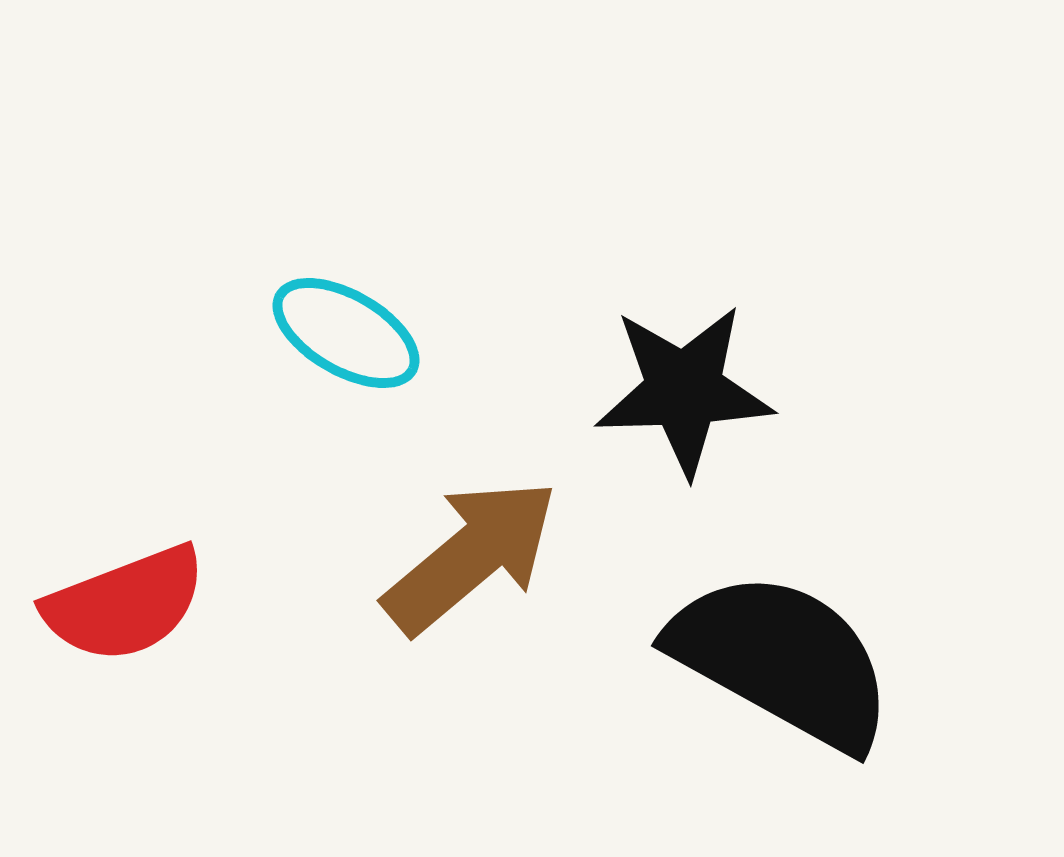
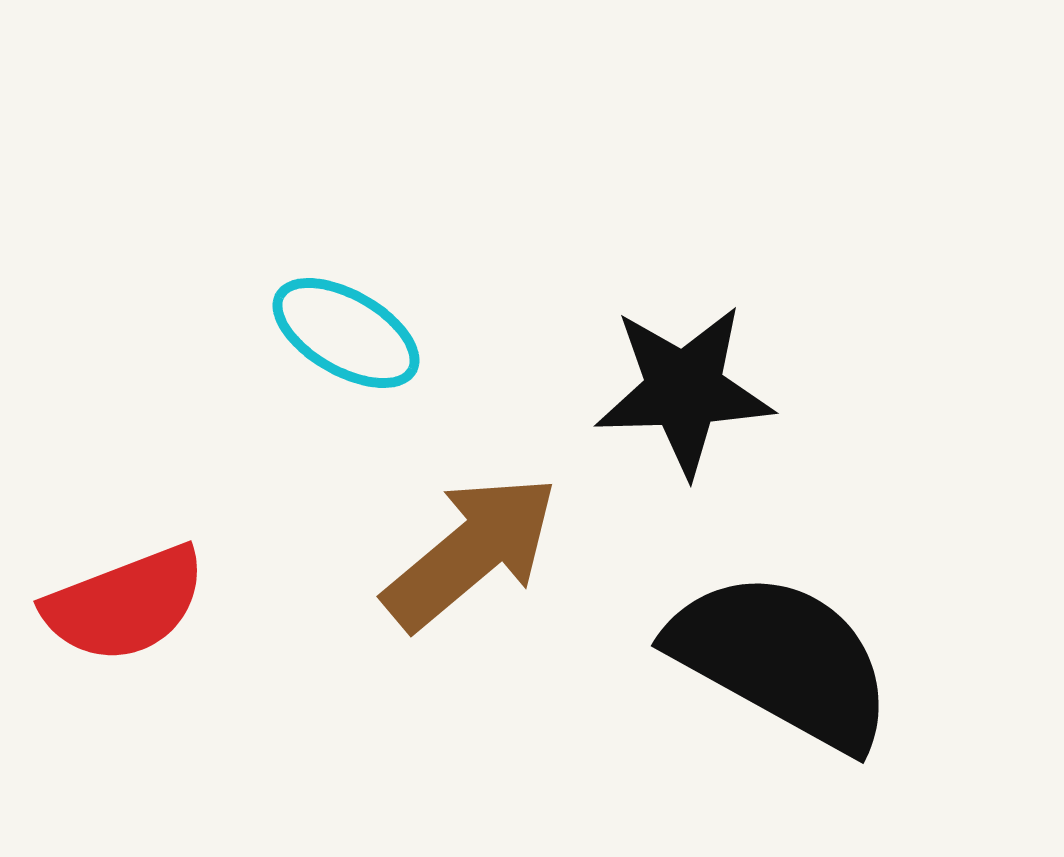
brown arrow: moved 4 px up
